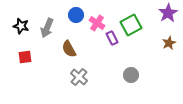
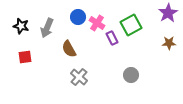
blue circle: moved 2 px right, 2 px down
brown star: rotated 24 degrees clockwise
